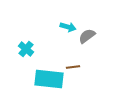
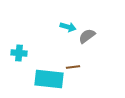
cyan cross: moved 7 px left, 4 px down; rotated 35 degrees counterclockwise
